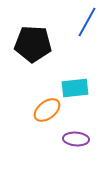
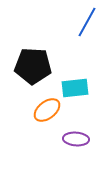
black pentagon: moved 22 px down
